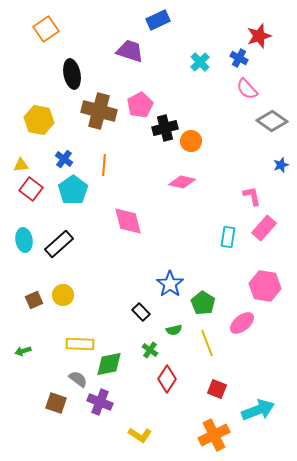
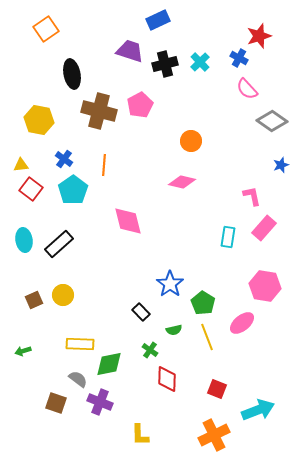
black cross at (165, 128): moved 64 px up
yellow line at (207, 343): moved 6 px up
red diamond at (167, 379): rotated 32 degrees counterclockwise
yellow L-shape at (140, 435): rotated 55 degrees clockwise
